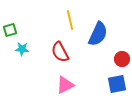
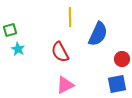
yellow line: moved 3 px up; rotated 12 degrees clockwise
cyan star: moved 4 px left; rotated 24 degrees clockwise
